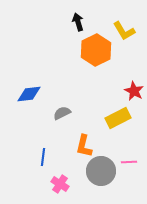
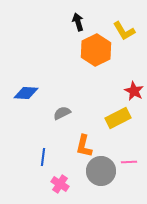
blue diamond: moved 3 px left, 1 px up; rotated 10 degrees clockwise
